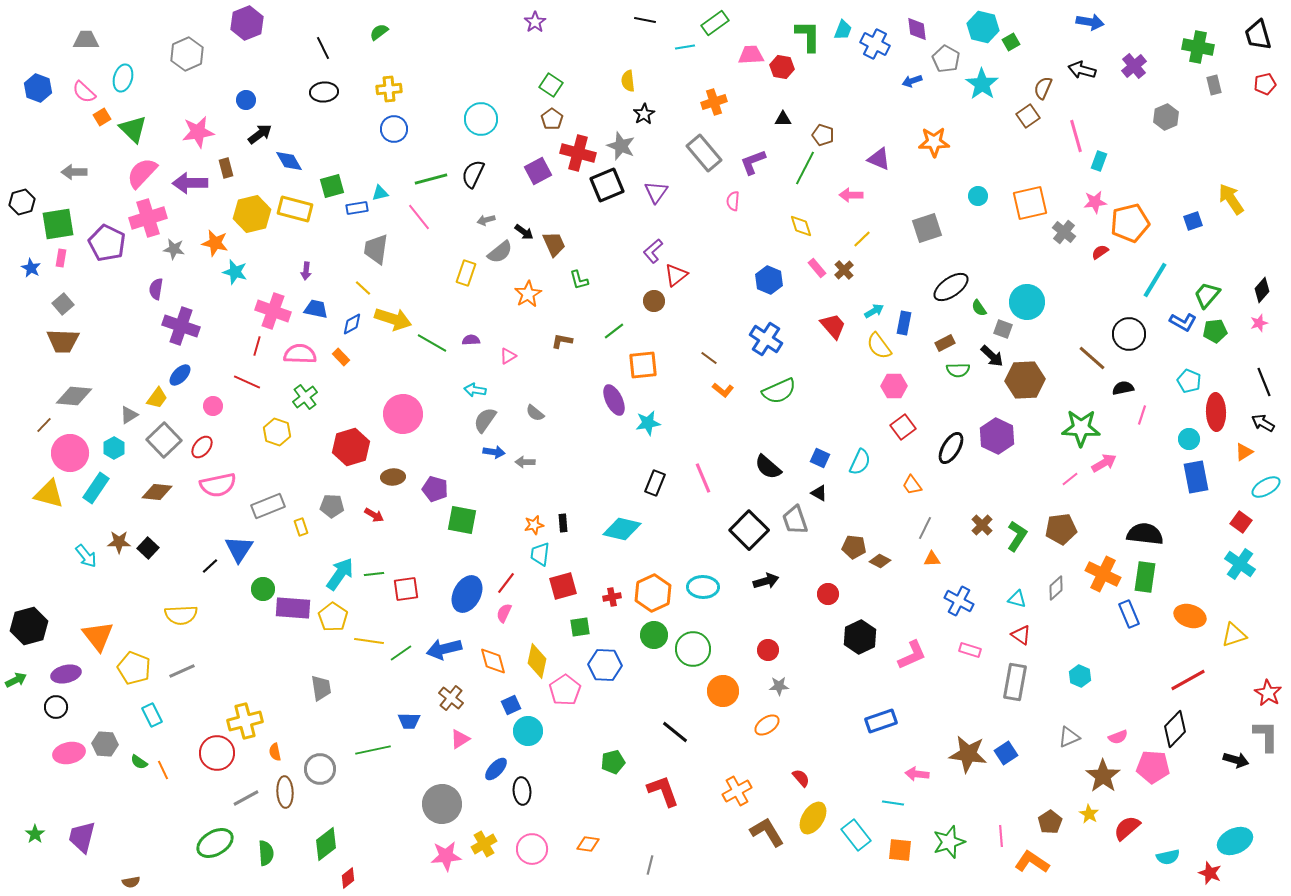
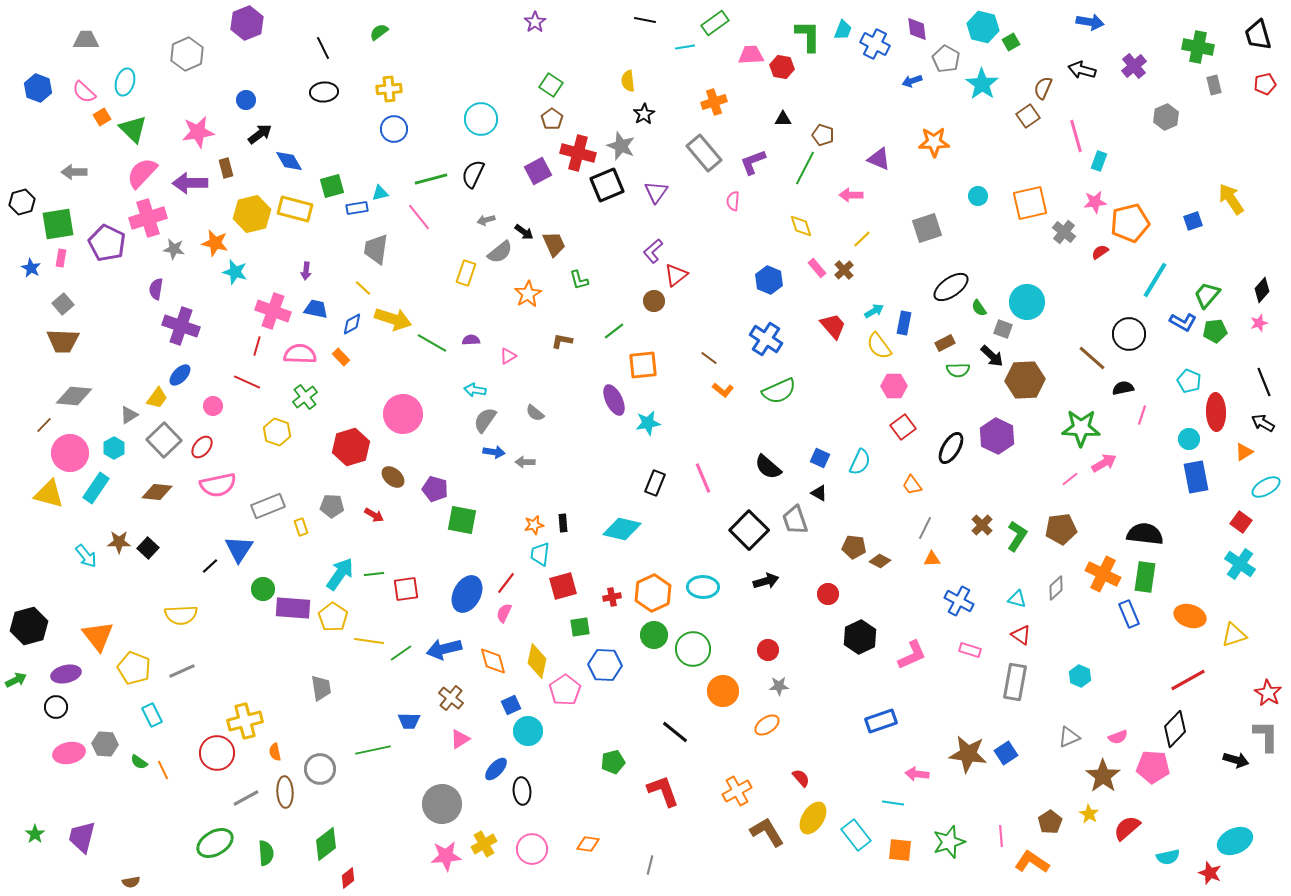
cyan ellipse at (123, 78): moved 2 px right, 4 px down
brown ellipse at (393, 477): rotated 45 degrees clockwise
